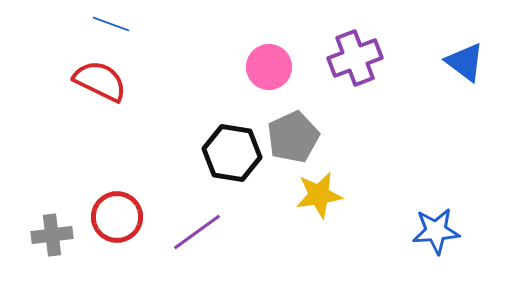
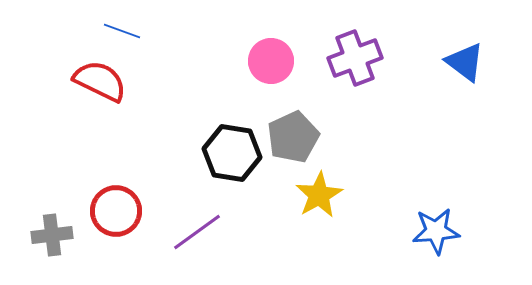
blue line: moved 11 px right, 7 px down
pink circle: moved 2 px right, 6 px up
yellow star: rotated 21 degrees counterclockwise
red circle: moved 1 px left, 6 px up
